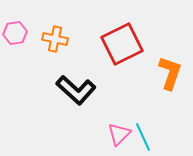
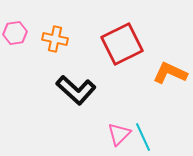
orange L-shape: rotated 84 degrees counterclockwise
